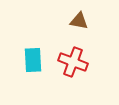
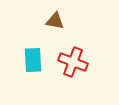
brown triangle: moved 24 px left
